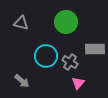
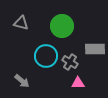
green circle: moved 4 px left, 4 px down
pink triangle: rotated 48 degrees clockwise
